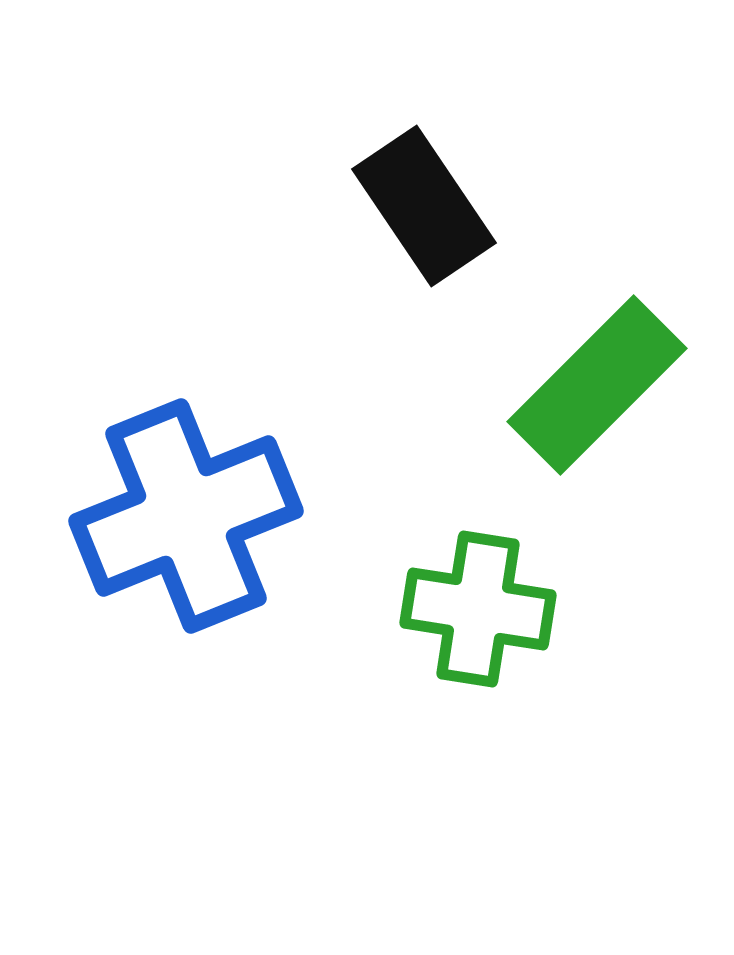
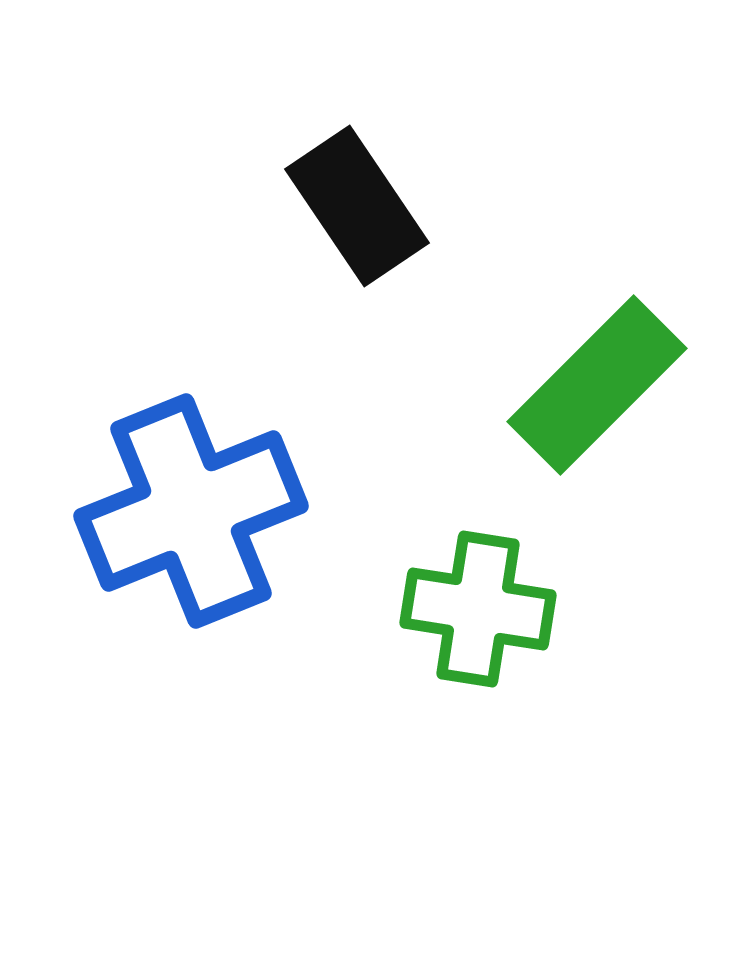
black rectangle: moved 67 px left
blue cross: moved 5 px right, 5 px up
